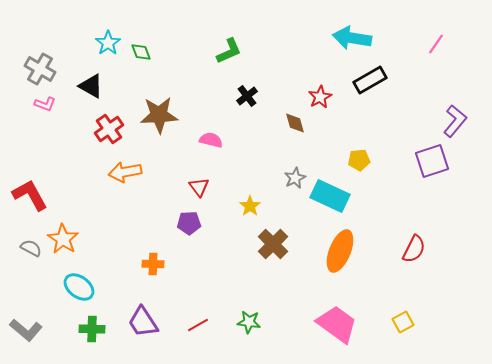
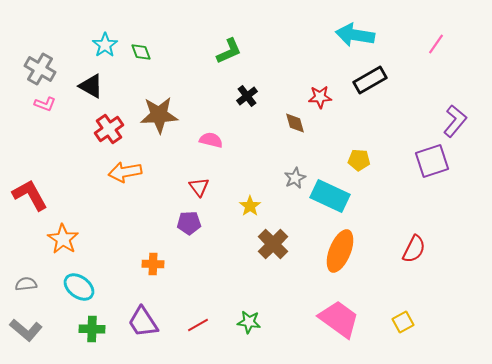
cyan arrow: moved 3 px right, 3 px up
cyan star: moved 3 px left, 2 px down
red star: rotated 25 degrees clockwise
yellow pentagon: rotated 10 degrees clockwise
gray semicircle: moved 5 px left, 36 px down; rotated 35 degrees counterclockwise
pink trapezoid: moved 2 px right, 5 px up
